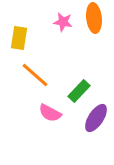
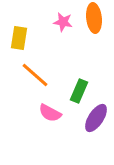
green rectangle: rotated 20 degrees counterclockwise
